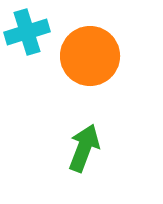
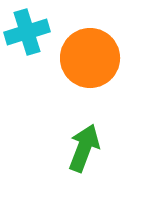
orange circle: moved 2 px down
